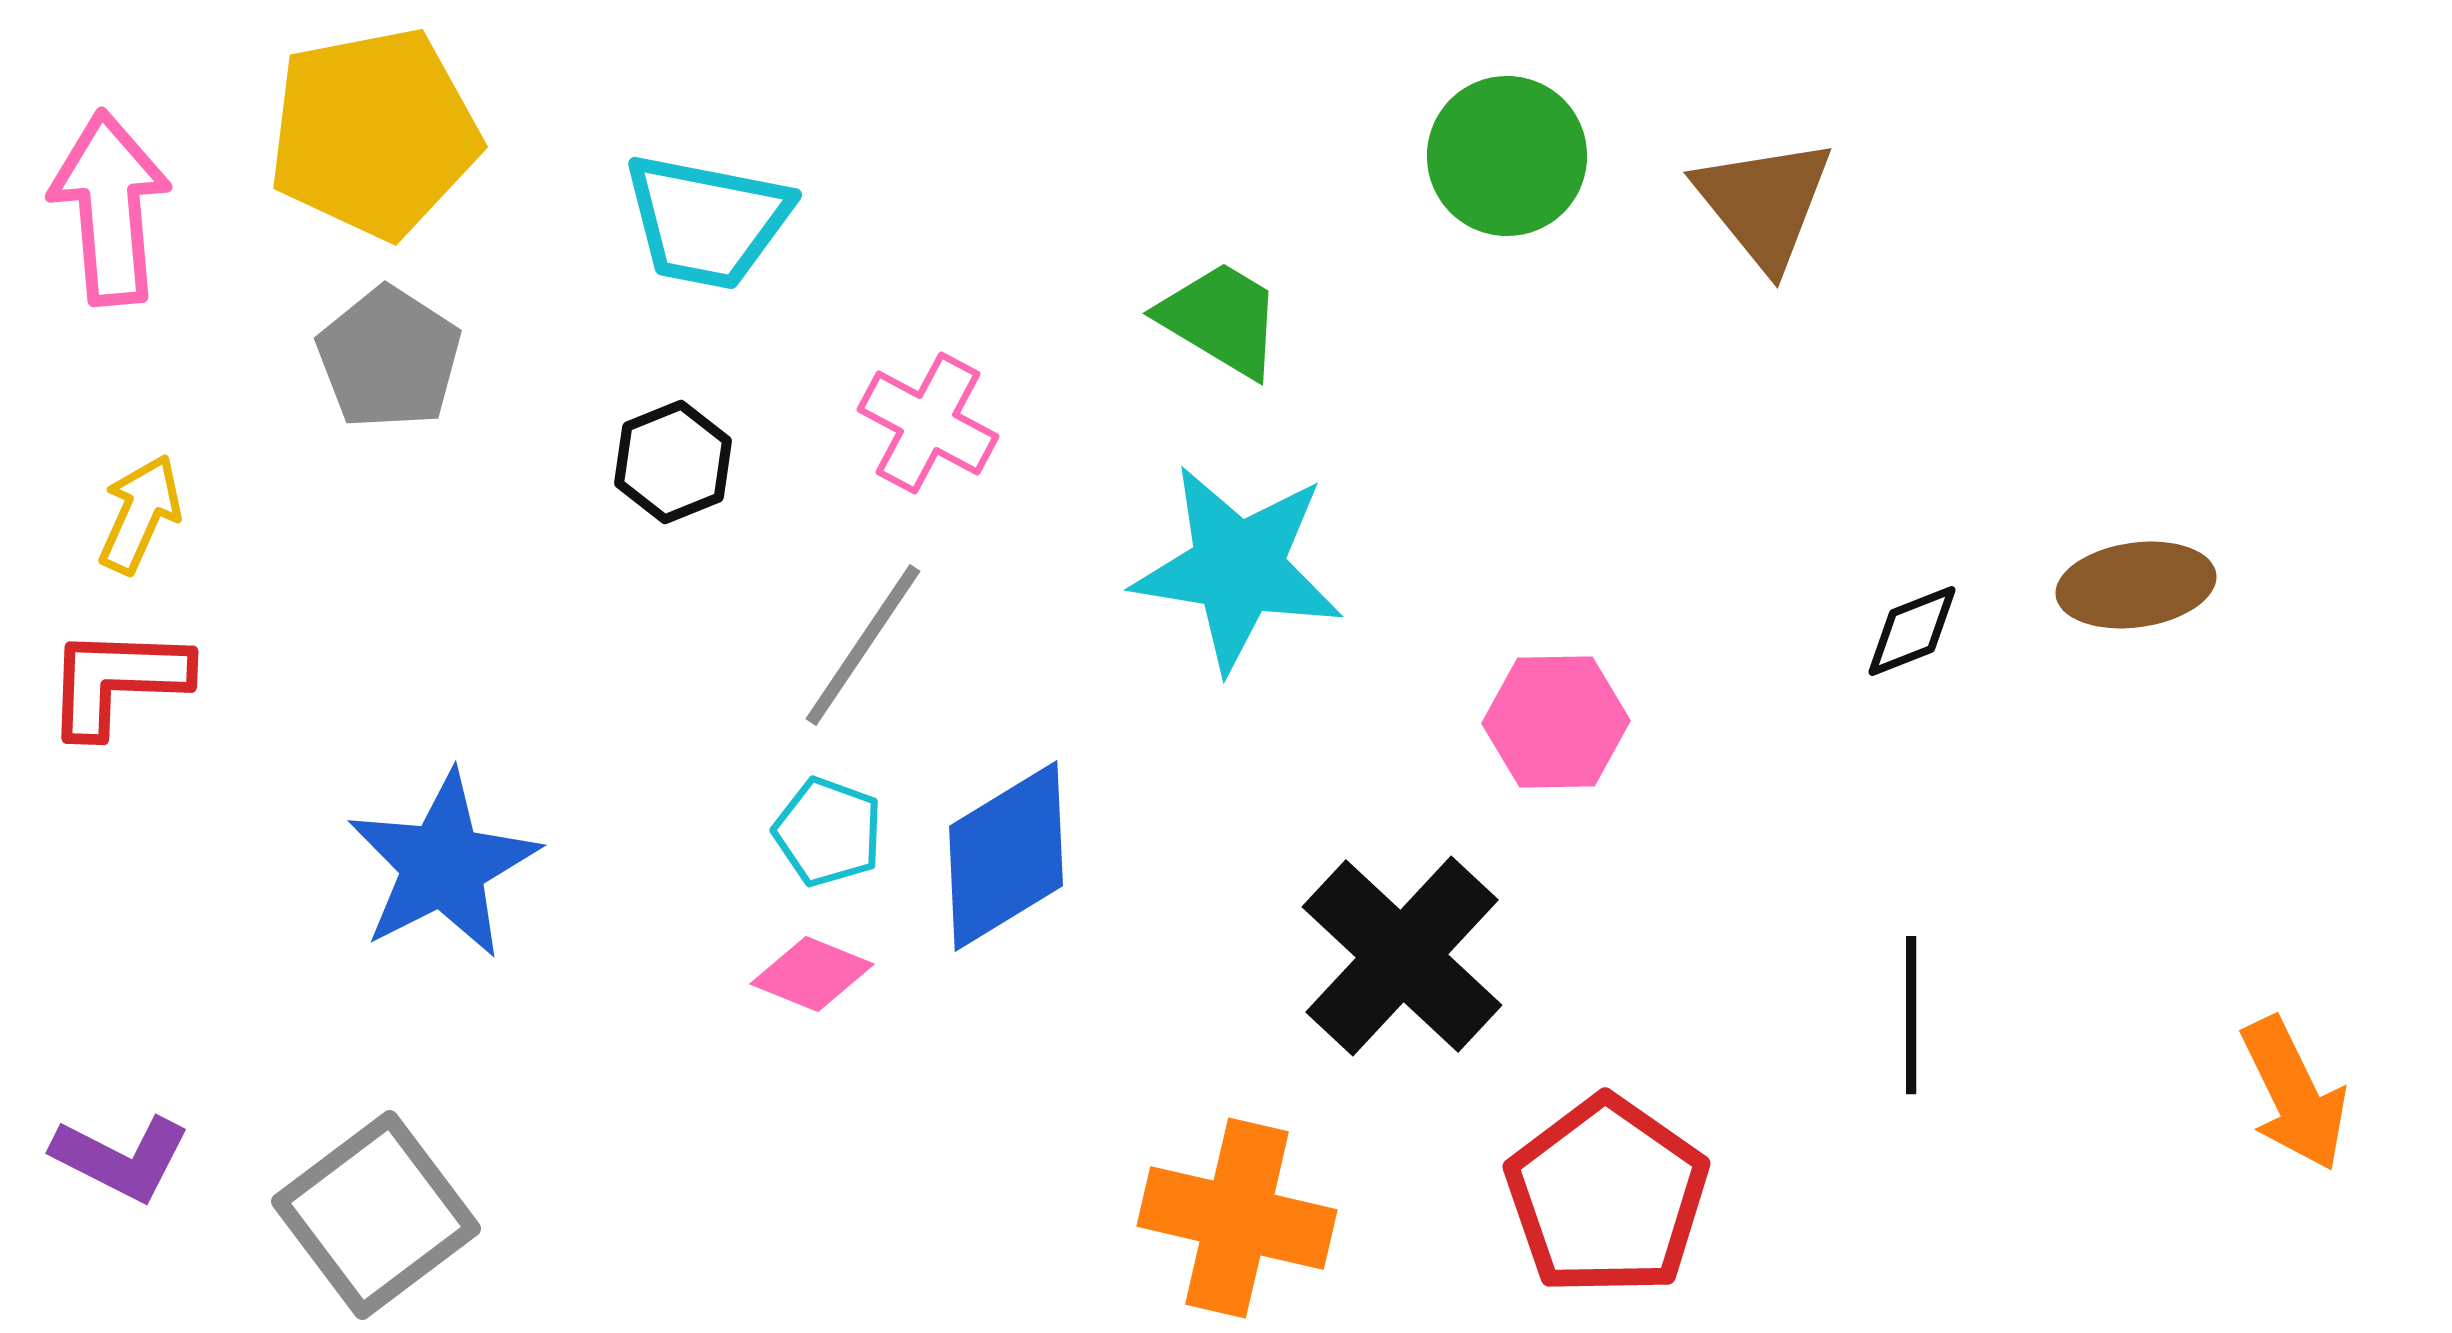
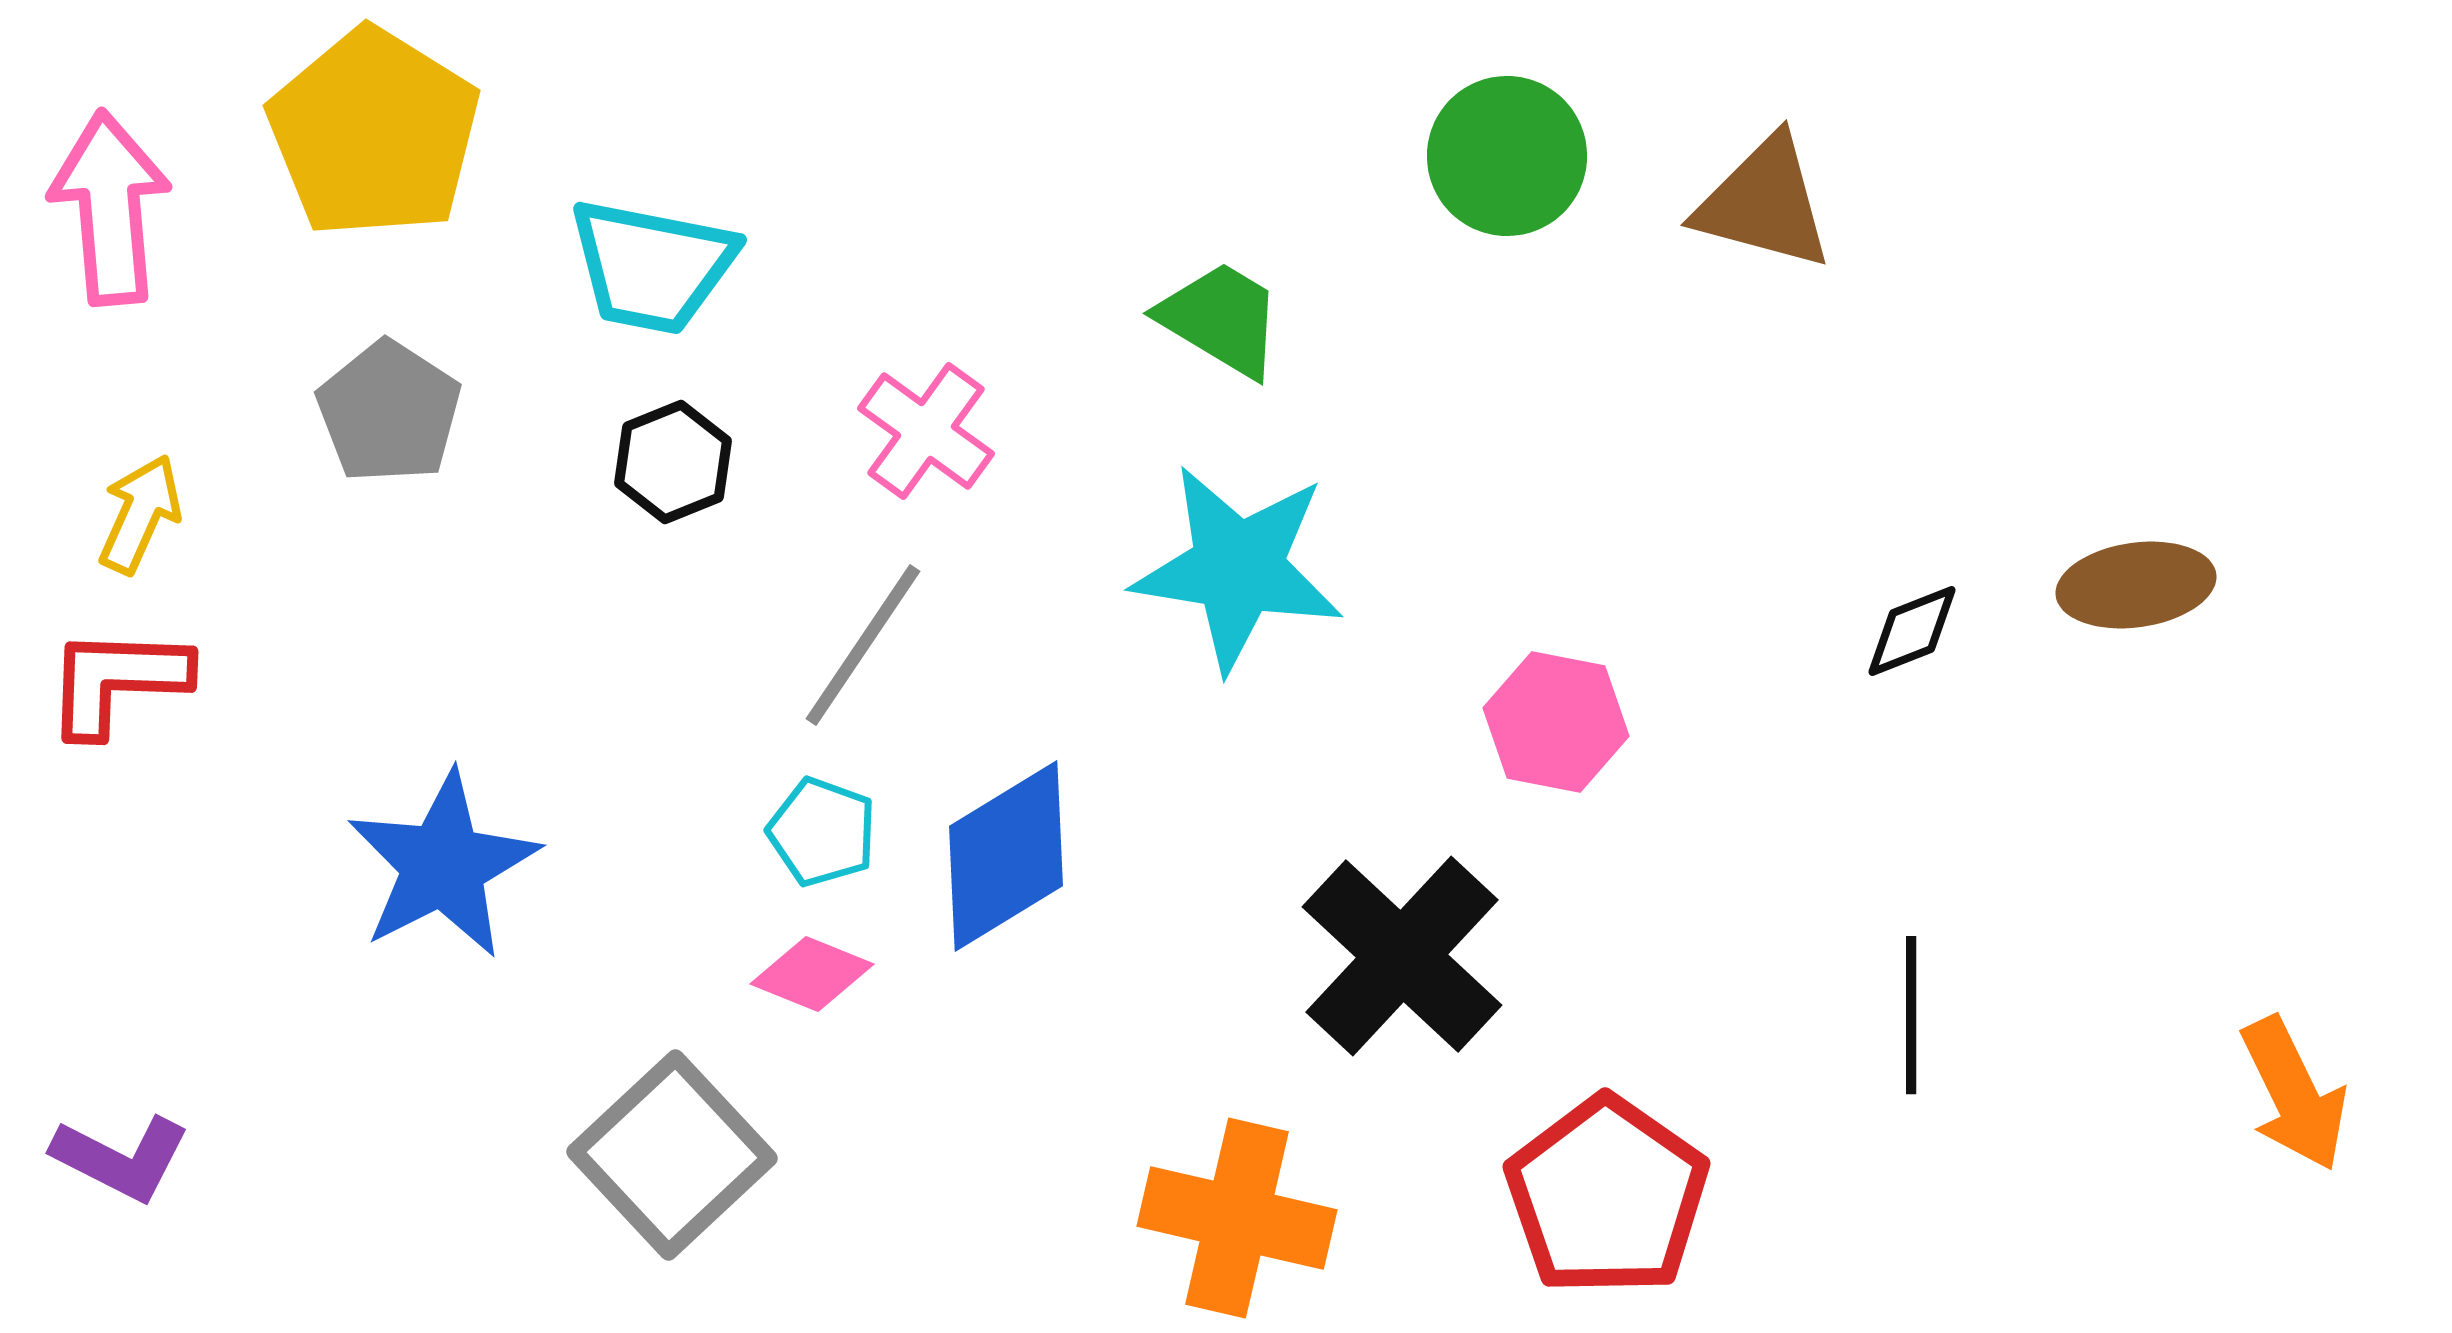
yellow pentagon: rotated 29 degrees counterclockwise
brown triangle: rotated 36 degrees counterclockwise
cyan trapezoid: moved 55 px left, 45 px down
gray pentagon: moved 54 px down
pink cross: moved 2 px left, 8 px down; rotated 8 degrees clockwise
pink hexagon: rotated 12 degrees clockwise
cyan pentagon: moved 6 px left
gray square: moved 296 px right, 60 px up; rotated 6 degrees counterclockwise
